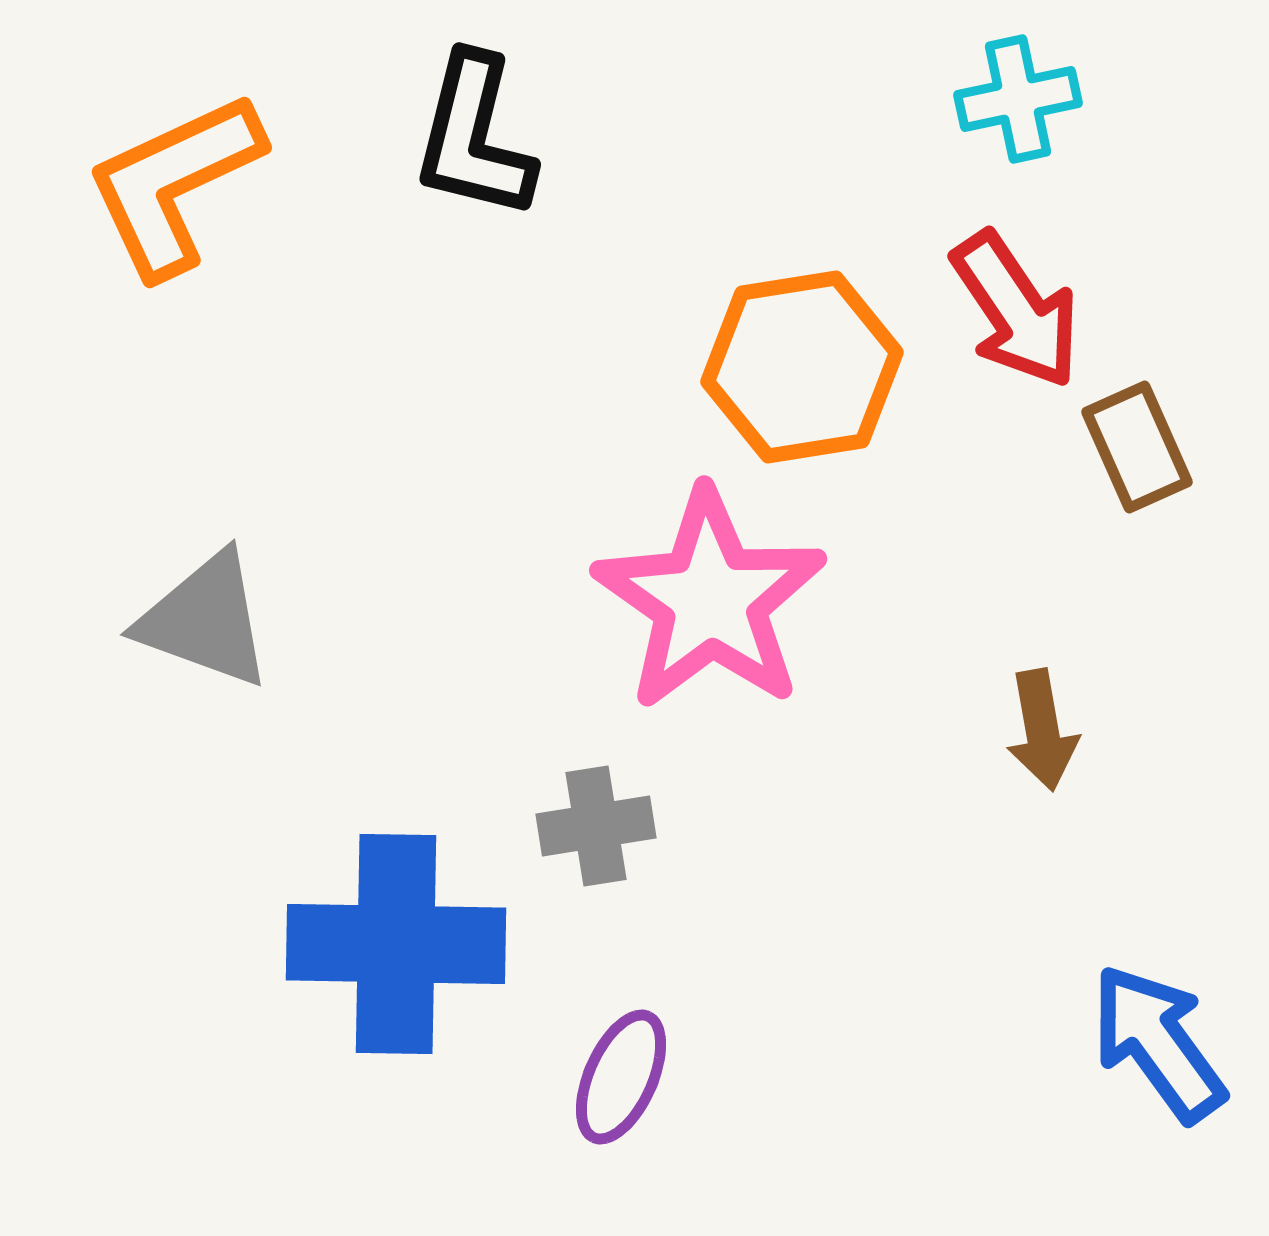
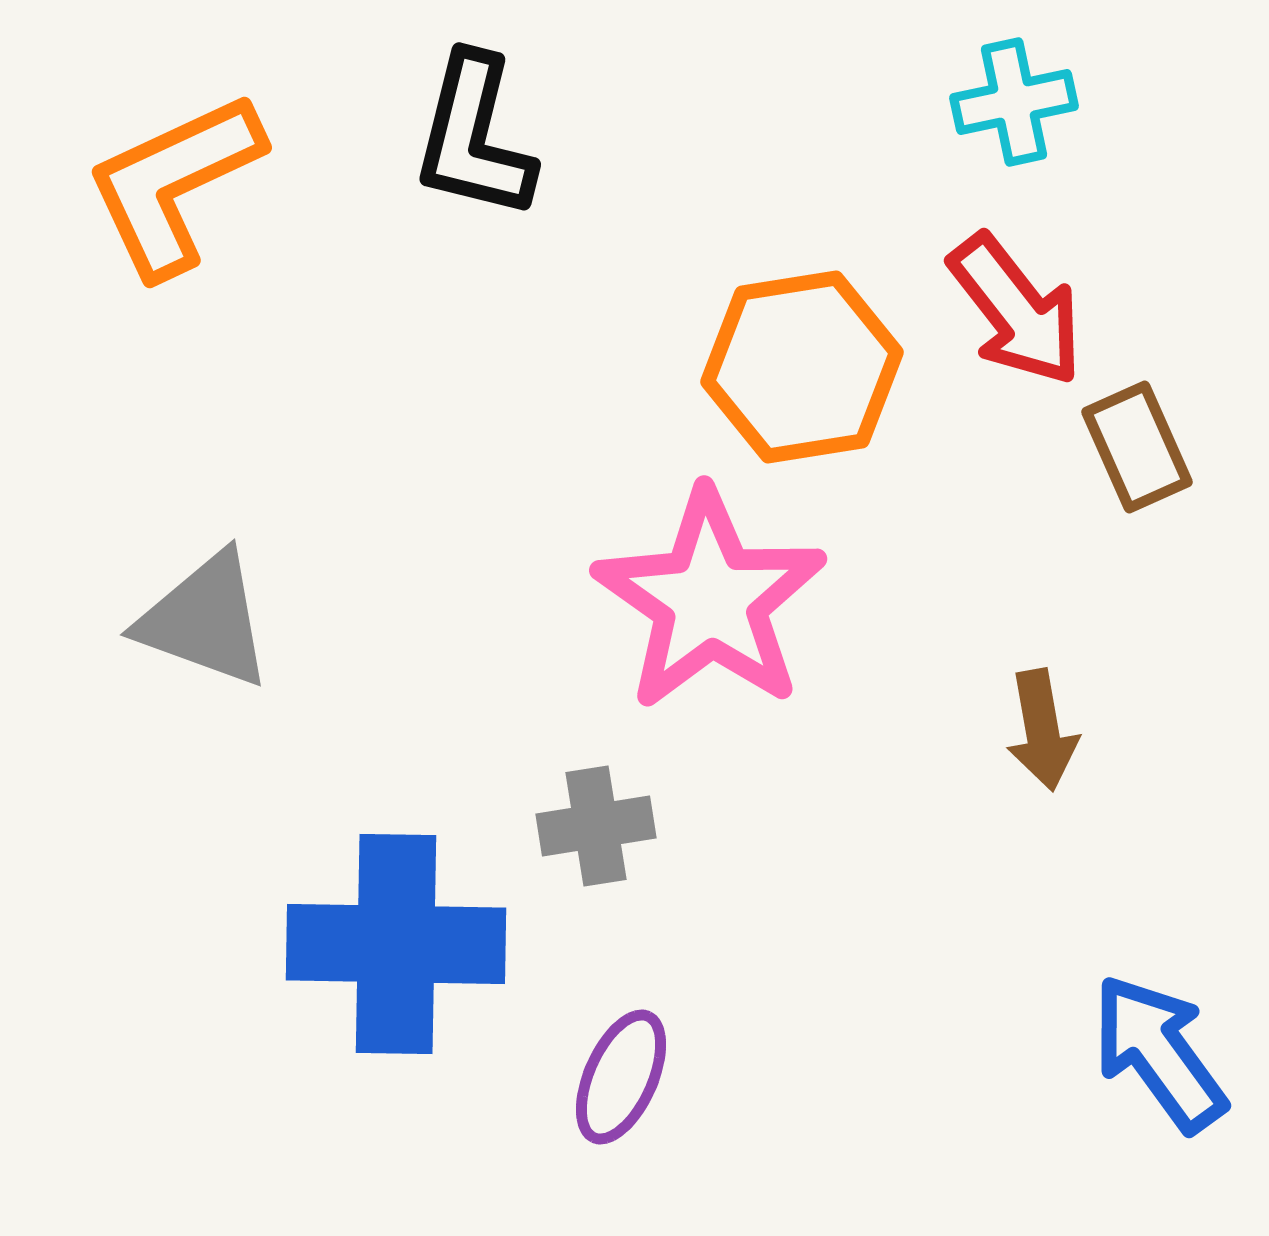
cyan cross: moved 4 px left, 3 px down
red arrow: rotated 4 degrees counterclockwise
blue arrow: moved 1 px right, 10 px down
